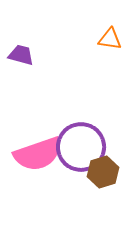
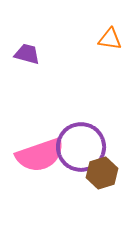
purple trapezoid: moved 6 px right, 1 px up
pink semicircle: moved 2 px right, 1 px down
brown hexagon: moved 1 px left, 1 px down
